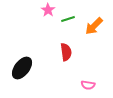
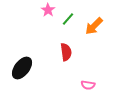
green line: rotated 32 degrees counterclockwise
